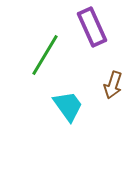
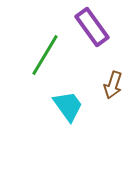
purple rectangle: rotated 12 degrees counterclockwise
